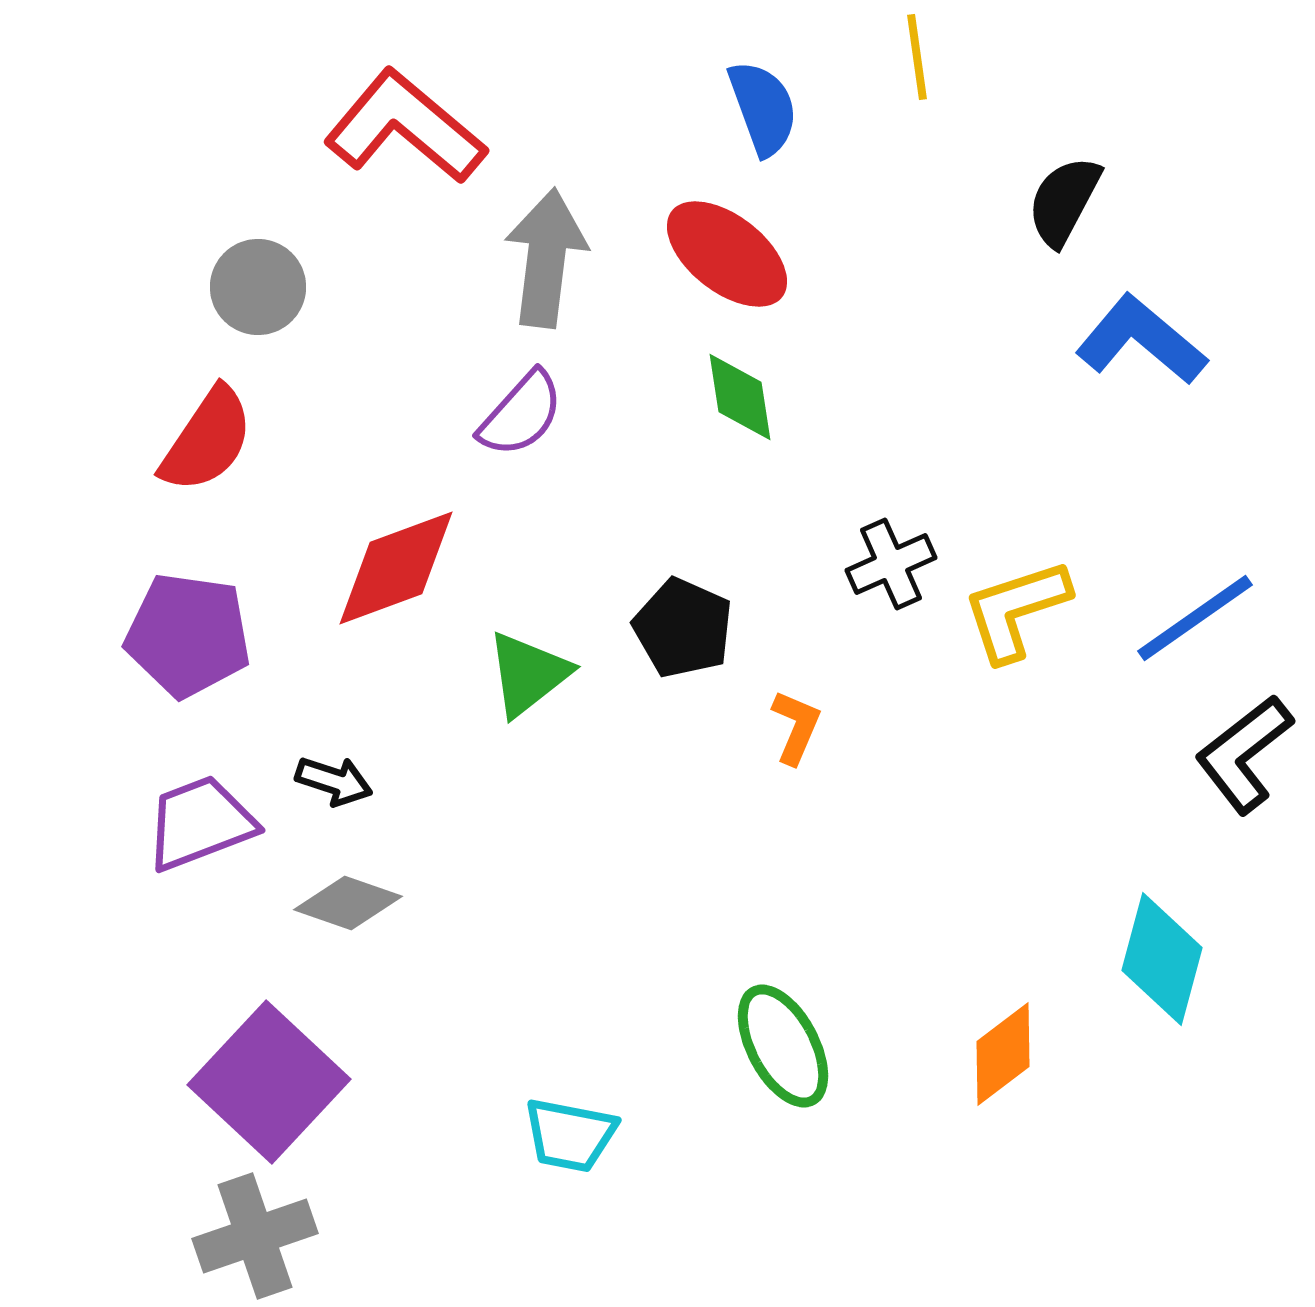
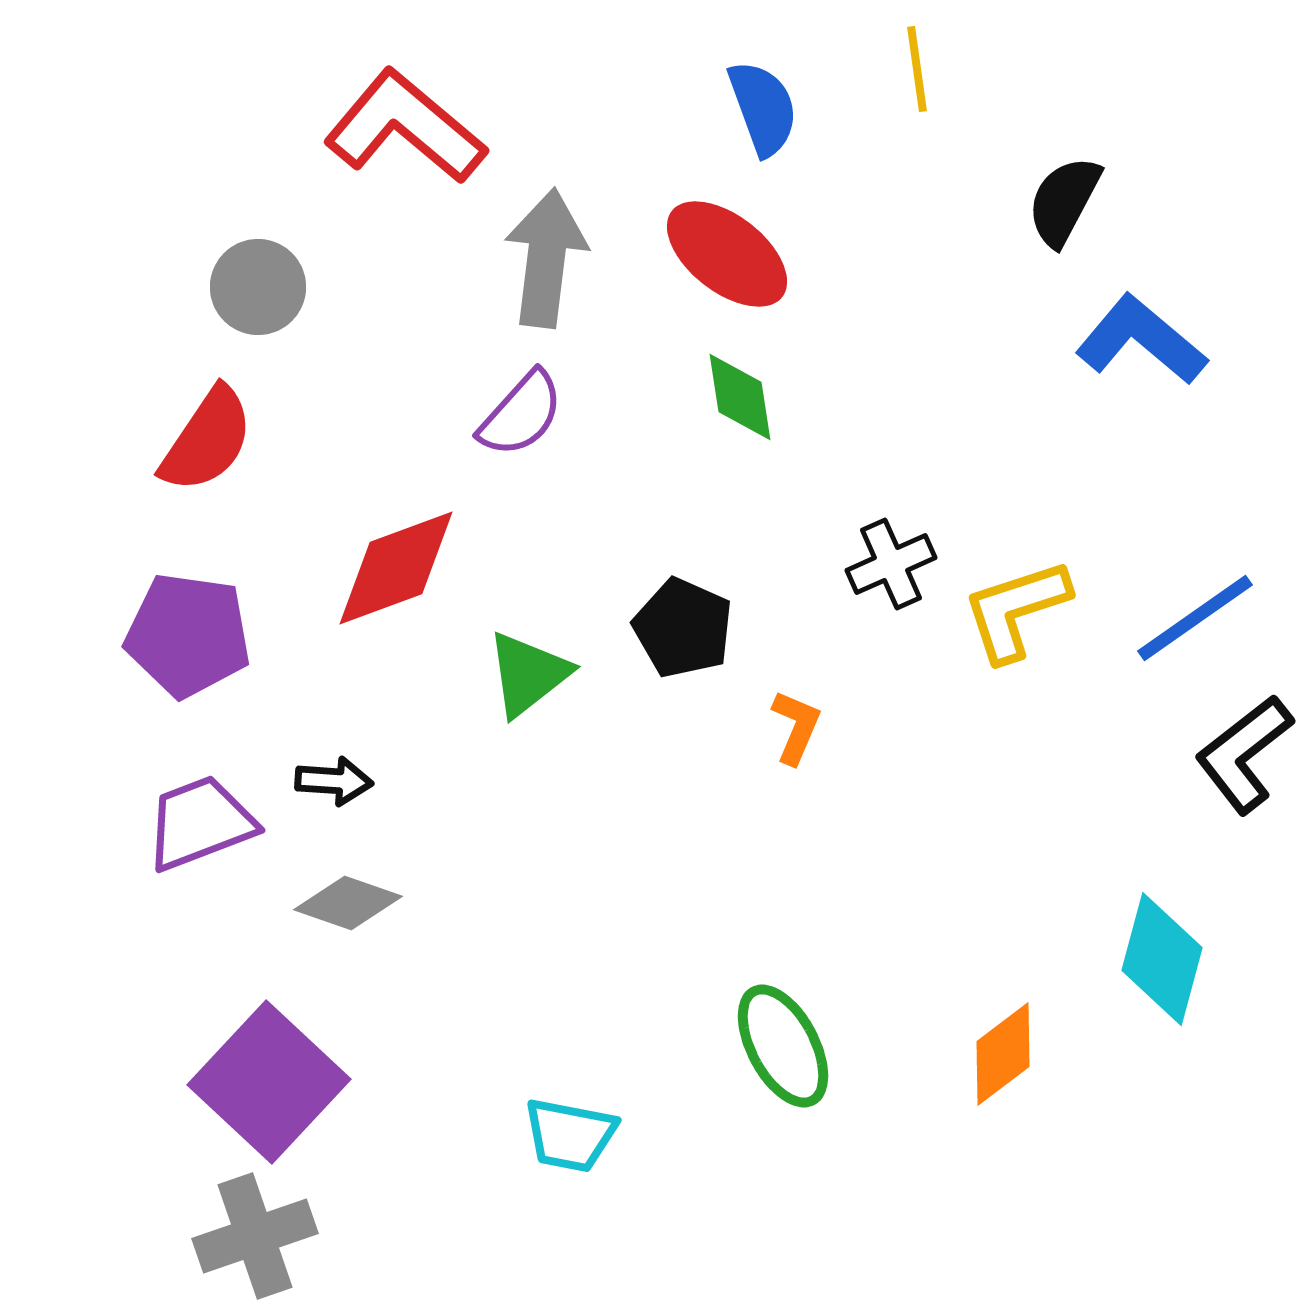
yellow line: moved 12 px down
black arrow: rotated 14 degrees counterclockwise
